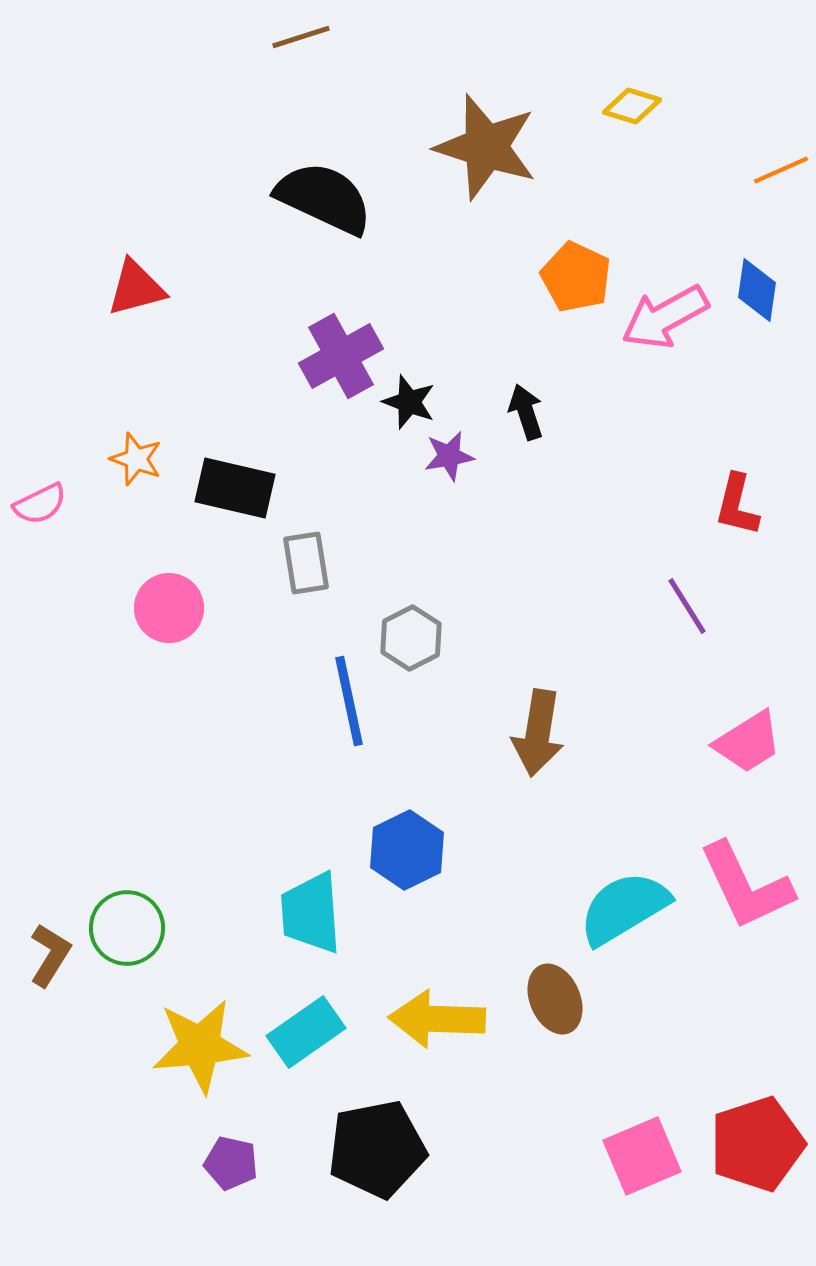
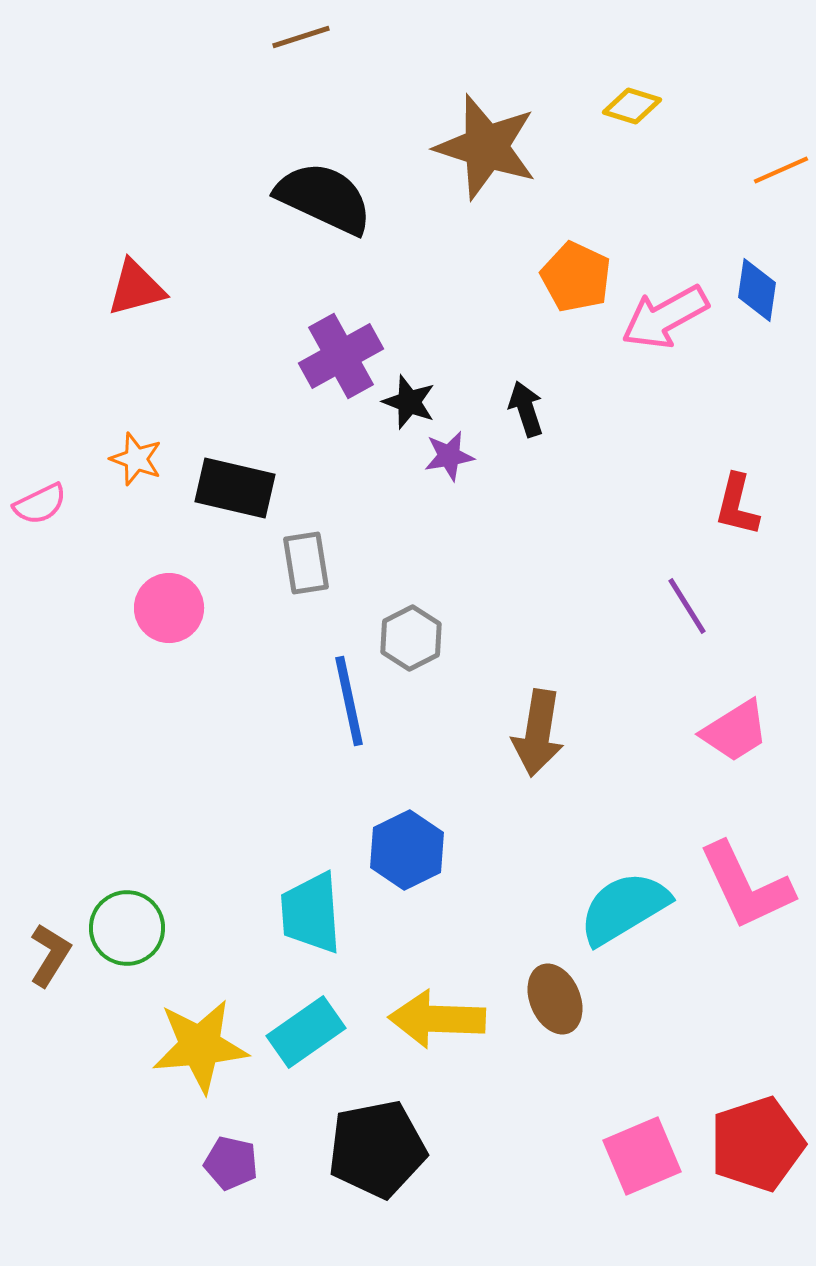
black arrow: moved 3 px up
pink trapezoid: moved 13 px left, 11 px up
